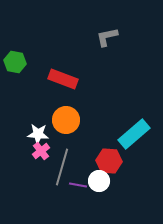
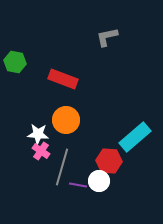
cyan rectangle: moved 1 px right, 3 px down
pink cross: rotated 18 degrees counterclockwise
